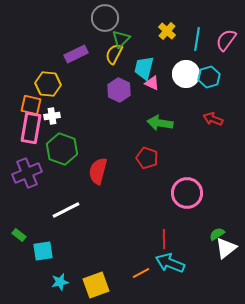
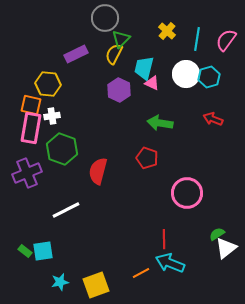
green rectangle: moved 6 px right, 16 px down
